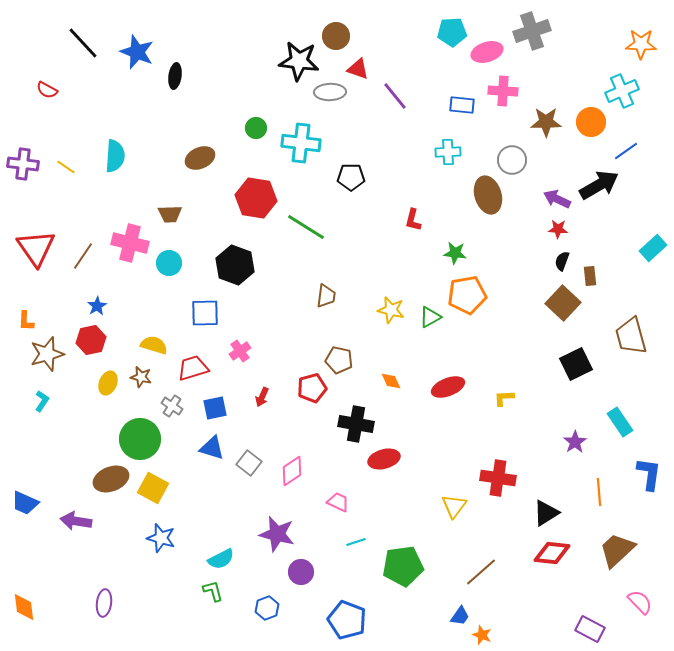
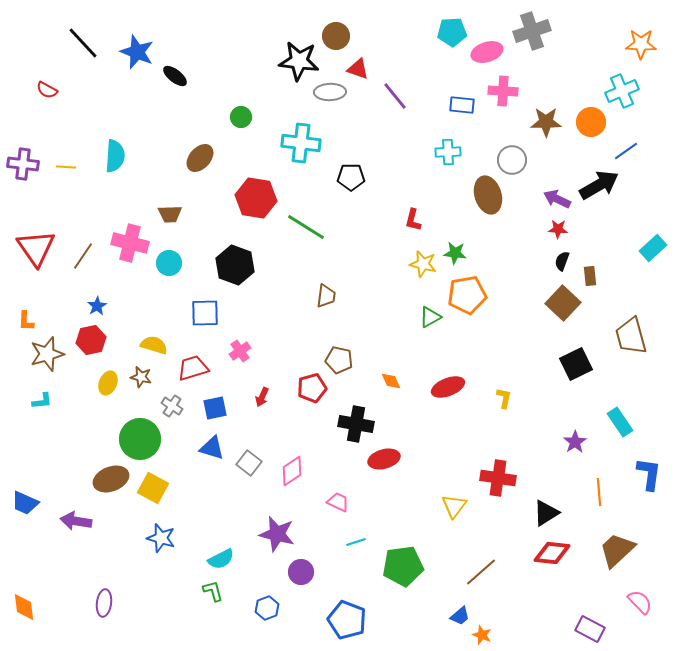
black ellipse at (175, 76): rotated 60 degrees counterclockwise
green circle at (256, 128): moved 15 px left, 11 px up
brown ellipse at (200, 158): rotated 24 degrees counterclockwise
yellow line at (66, 167): rotated 30 degrees counterclockwise
yellow star at (391, 310): moved 32 px right, 46 px up
yellow L-shape at (504, 398): rotated 105 degrees clockwise
cyan L-shape at (42, 401): rotated 50 degrees clockwise
blue trapezoid at (460, 616): rotated 15 degrees clockwise
